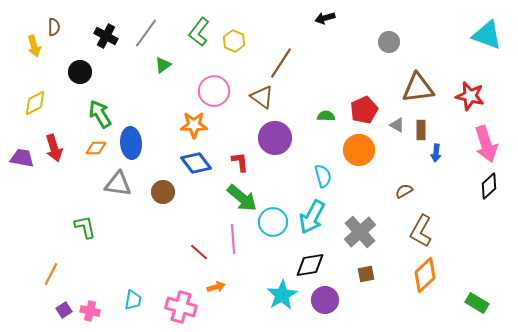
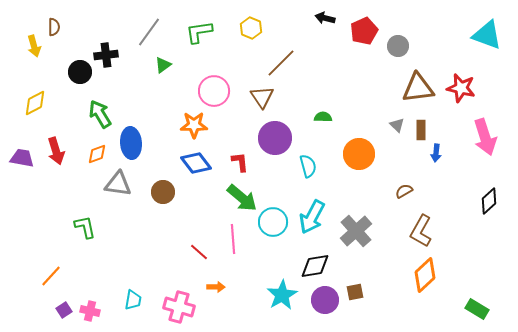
black arrow at (325, 18): rotated 30 degrees clockwise
green L-shape at (199, 32): rotated 44 degrees clockwise
gray line at (146, 33): moved 3 px right, 1 px up
black cross at (106, 36): moved 19 px down; rotated 35 degrees counterclockwise
yellow hexagon at (234, 41): moved 17 px right, 13 px up
gray circle at (389, 42): moved 9 px right, 4 px down
brown line at (281, 63): rotated 12 degrees clockwise
red star at (470, 96): moved 9 px left, 8 px up
brown triangle at (262, 97): rotated 20 degrees clockwise
red pentagon at (364, 110): moved 79 px up
green semicircle at (326, 116): moved 3 px left, 1 px down
gray triangle at (397, 125): rotated 14 degrees clockwise
pink arrow at (486, 144): moved 1 px left, 7 px up
red arrow at (54, 148): moved 2 px right, 3 px down
orange diamond at (96, 148): moved 1 px right, 6 px down; rotated 20 degrees counterclockwise
orange circle at (359, 150): moved 4 px down
cyan semicircle at (323, 176): moved 15 px left, 10 px up
black diamond at (489, 186): moved 15 px down
gray cross at (360, 232): moved 4 px left, 1 px up
black diamond at (310, 265): moved 5 px right, 1 px down
orange line at (51, 274): moved 2 px down; rotated 15 degrees clockwise
brown square at (366, 274): moved 11 px left, 18 px down
orange arrow at (216, 287): rotated 18 degrees clockwise
green rectangle at (477, 303): moved 6 px down
pink cross at (181, 307): moved 2 px left
